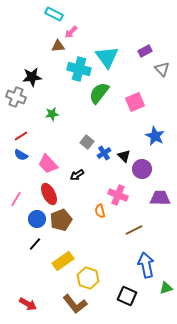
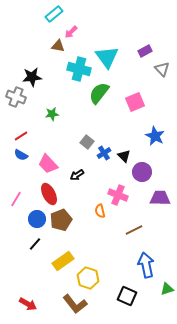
cyan rectangle: rotated 66 degrees counterclockwise
brown triangle: rotated 16 degrees clockwise
purple circle: moved 3 px down
green triangle: moved 1 px right, 1 px down
